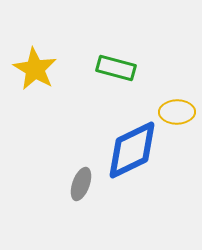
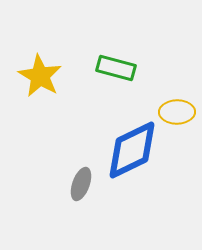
yellow star: moved 5 px right, 7 px down
